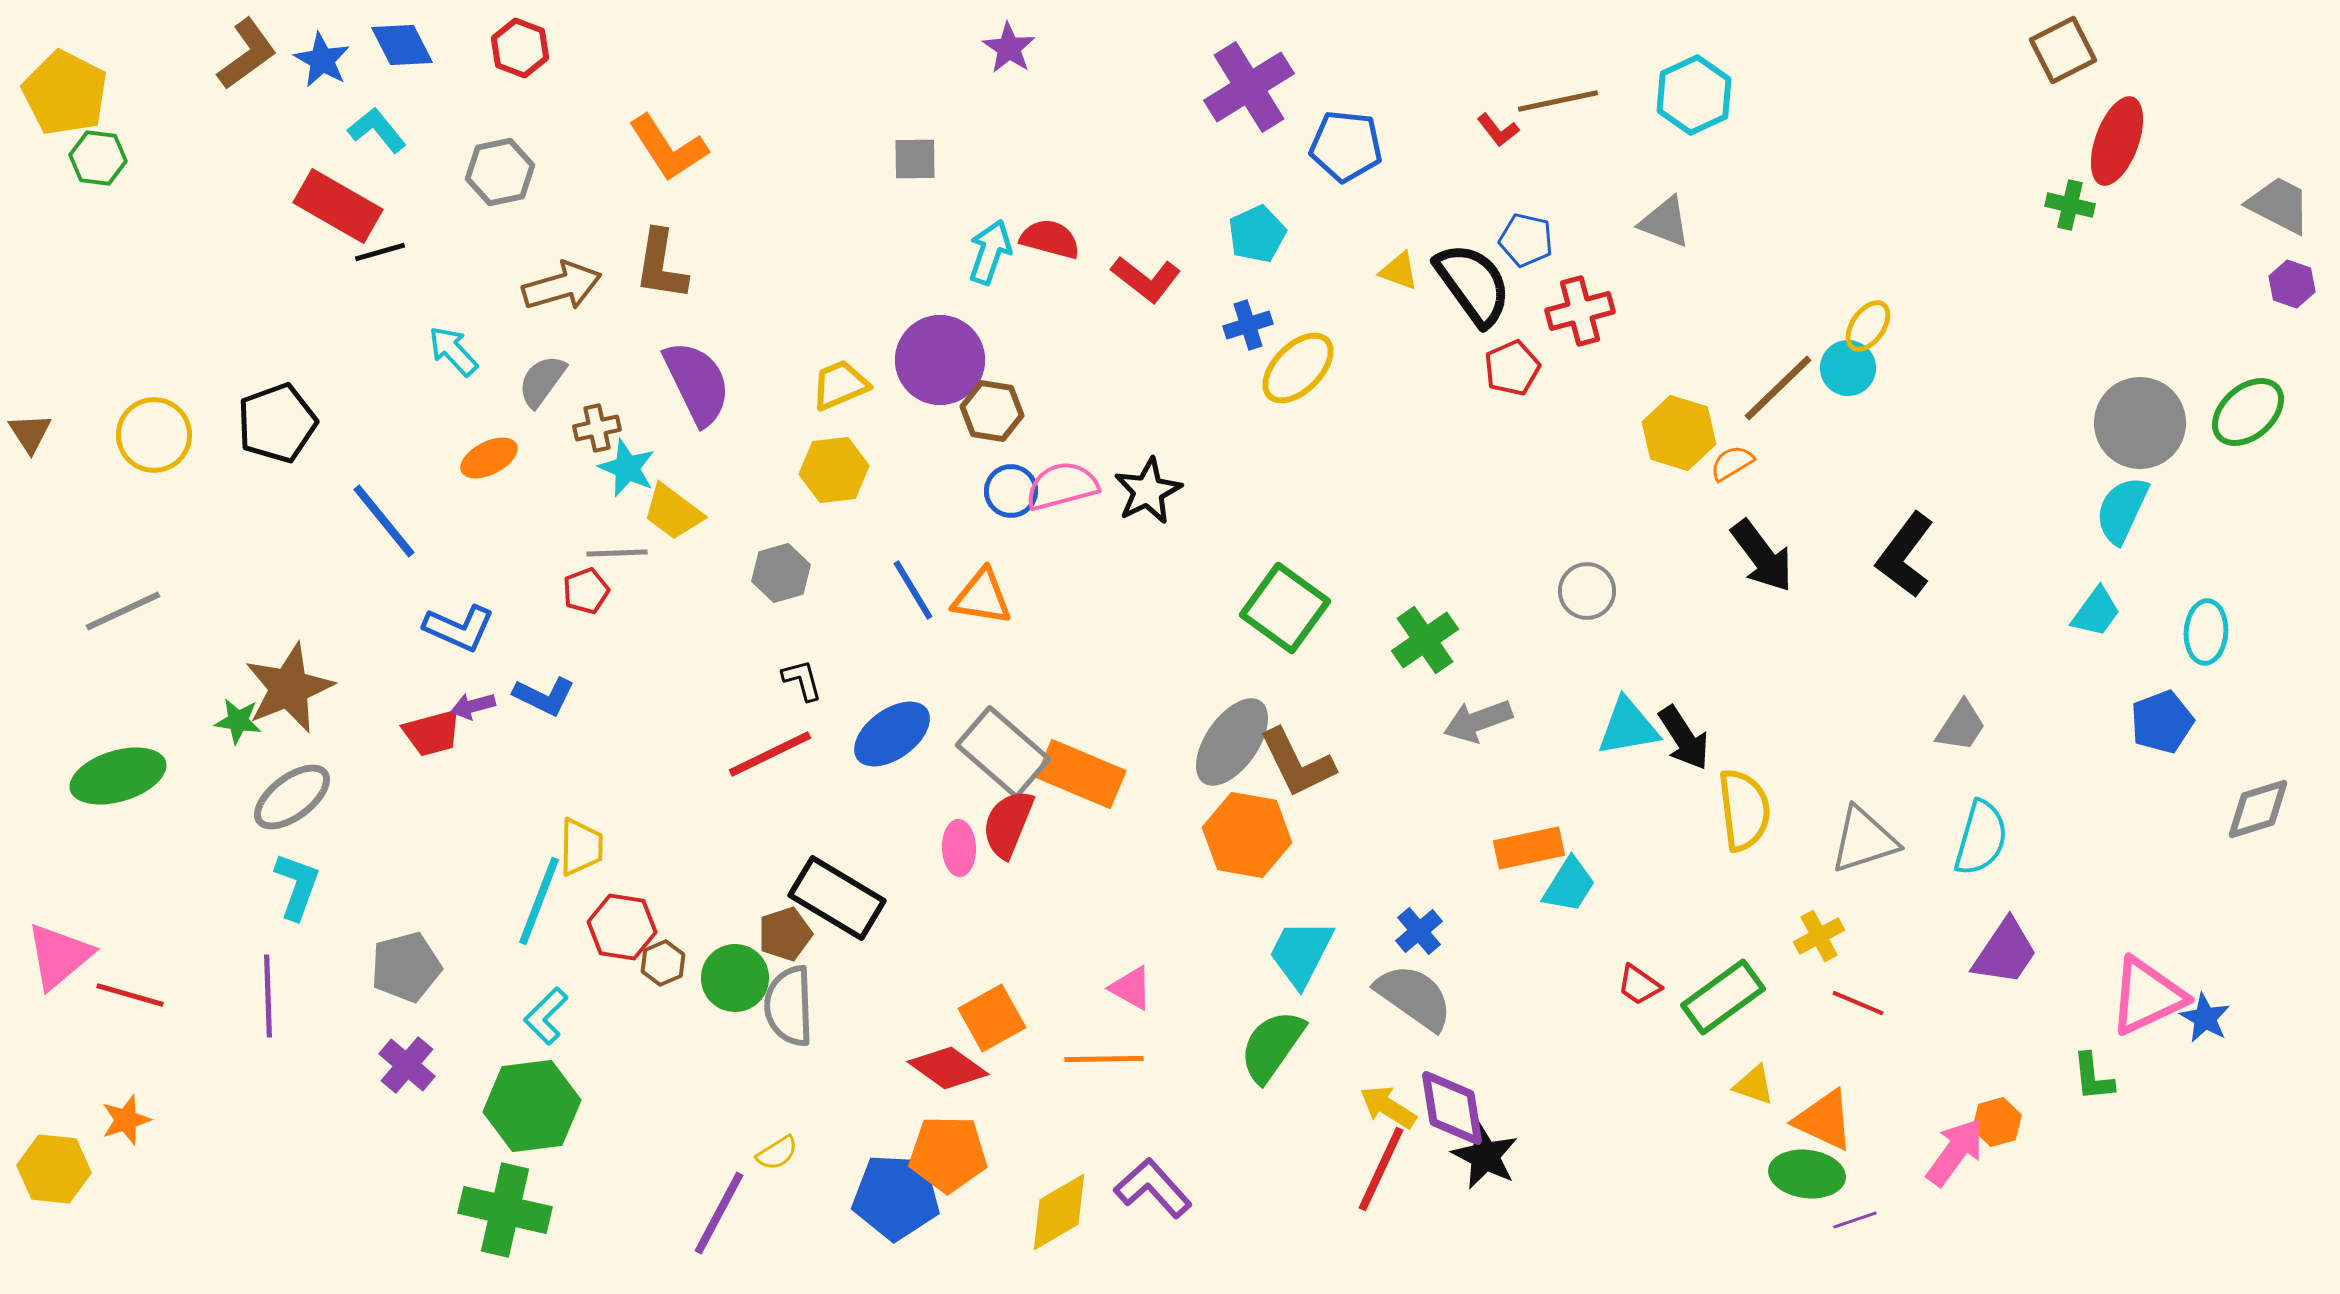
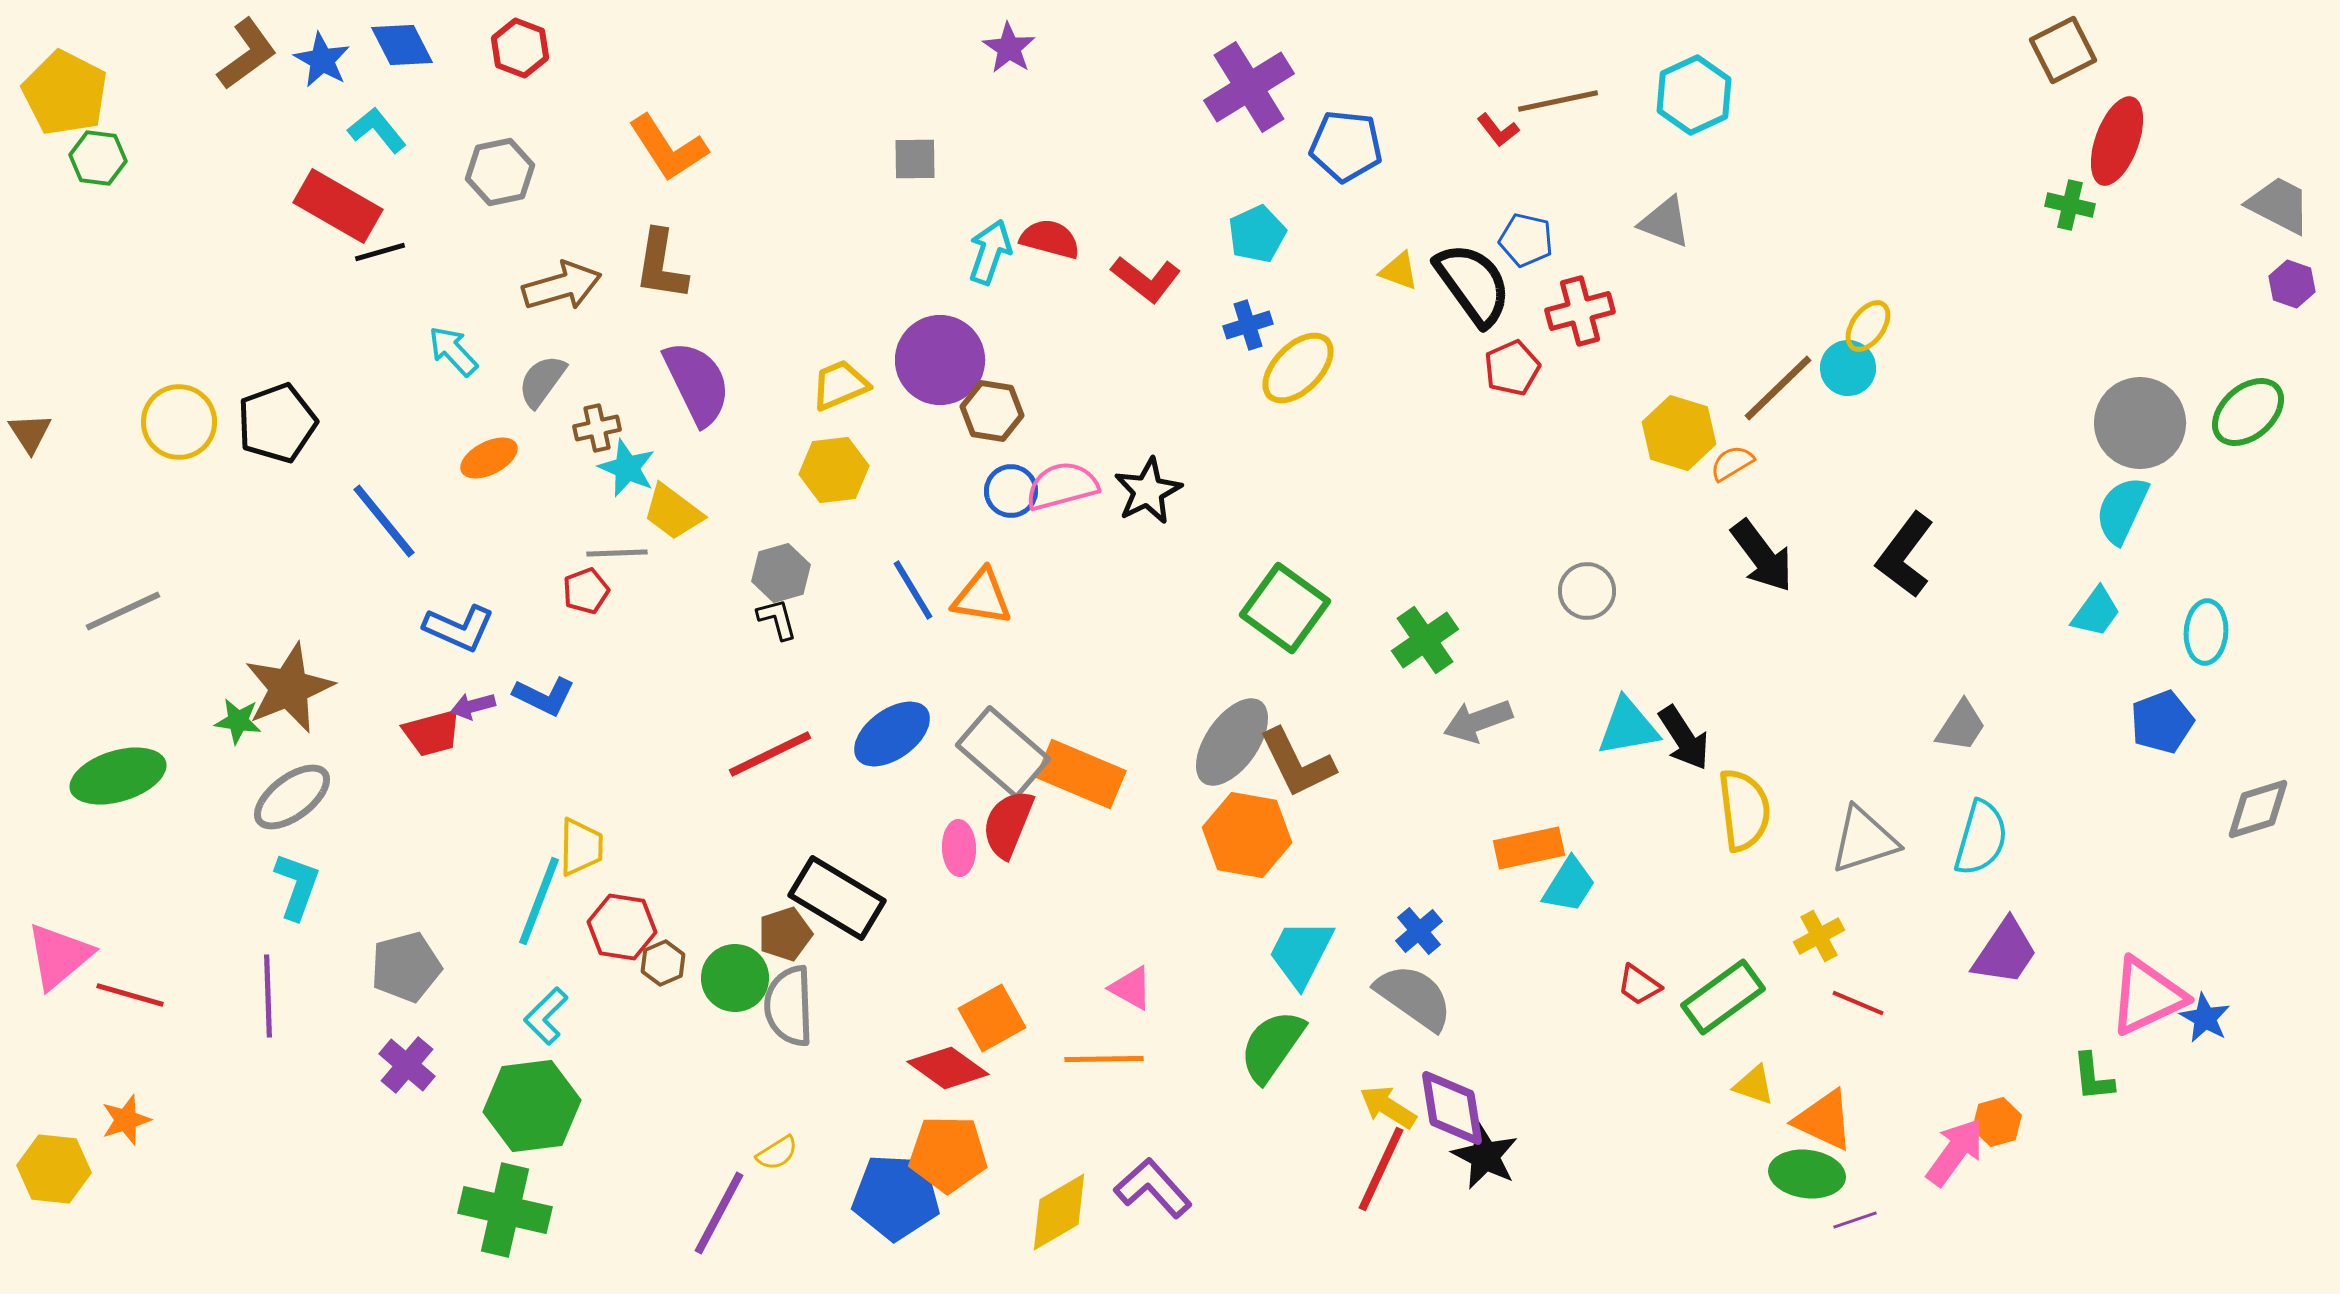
yellow circle at (154, 435): moved 25 px right, 13 px up
black L-shape at (802, 680): moved 25 px left, 61 px up
